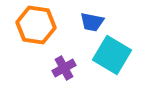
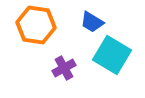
blue trapezoid: rotated 20 degrees clockwise
